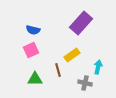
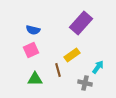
cyan arrow: rotated 24 degrees clockwise
